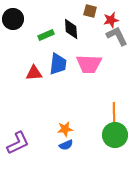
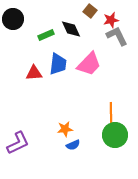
brown square: rotated 24 degrees clockwise
black diamond: rotated 20 degrees counterclockwise
pink trapezoid: rotated 48 degrees counterclockwise
orange line: moved 3 px left
blue semicircle: moved 7 px right
